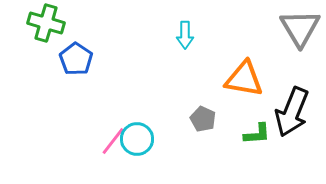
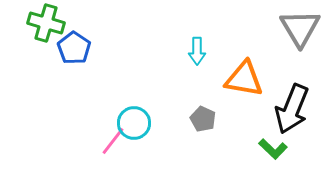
cyan arrow: moved 12 px right, 16 px down
blue pentagon: moved 2 px left, 11 px up
black arrow: moved 3 px up
green L-shape: moved 16 px right, 15 px down; rotated 48 degrees clockwise
cyan circle: moved 3 px left, 16 px up
